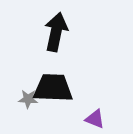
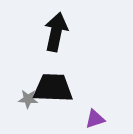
purple triangle: rotated 40 degrees counterclockwise
